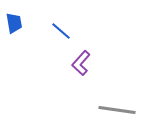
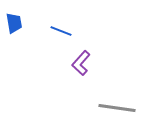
blue line: rotated 20 degrees counterclockwise
gray line: moved 2 px up
